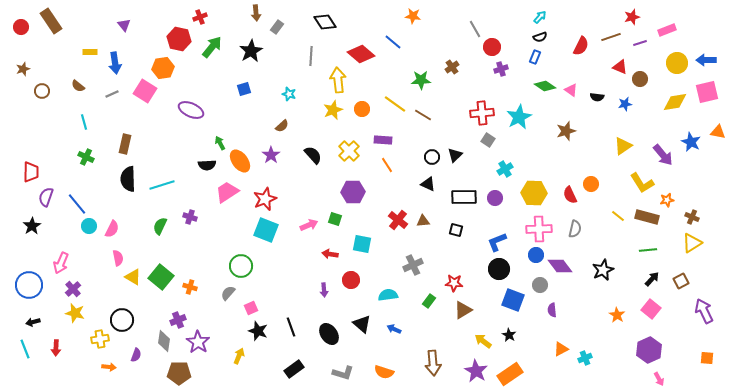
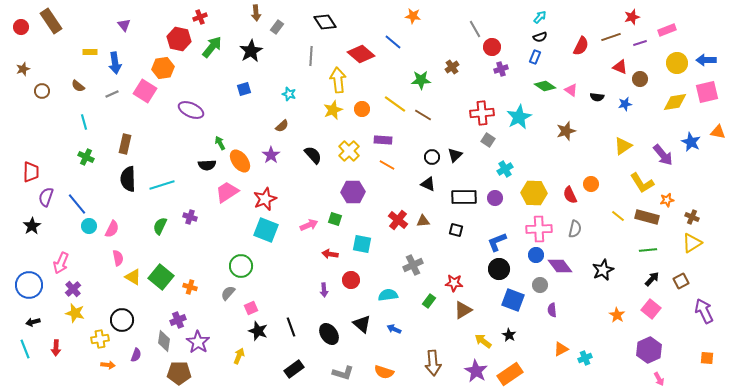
orange line at (387, 165): rotated 28 degrees counterclockwise
orange arrow at (109, 367): moved 1 px left, 2 px up
